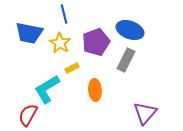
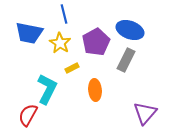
purple pentagon: rotated 8 degrees counterclockwise
cyan L-shape: rotated 148 degrees clockwise
